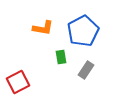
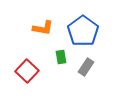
blue pentagon: rotated 8 degrees counterclockwise
gray rectangle: moved 3 px up
red square: moved 9 px right, 11 px up; rotated 20 degrees counterclockwise
